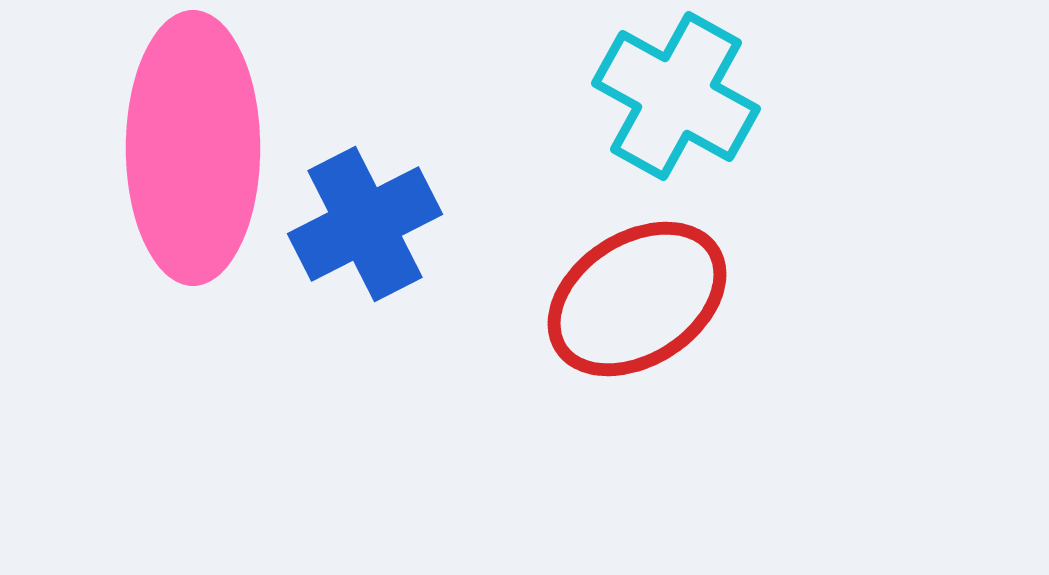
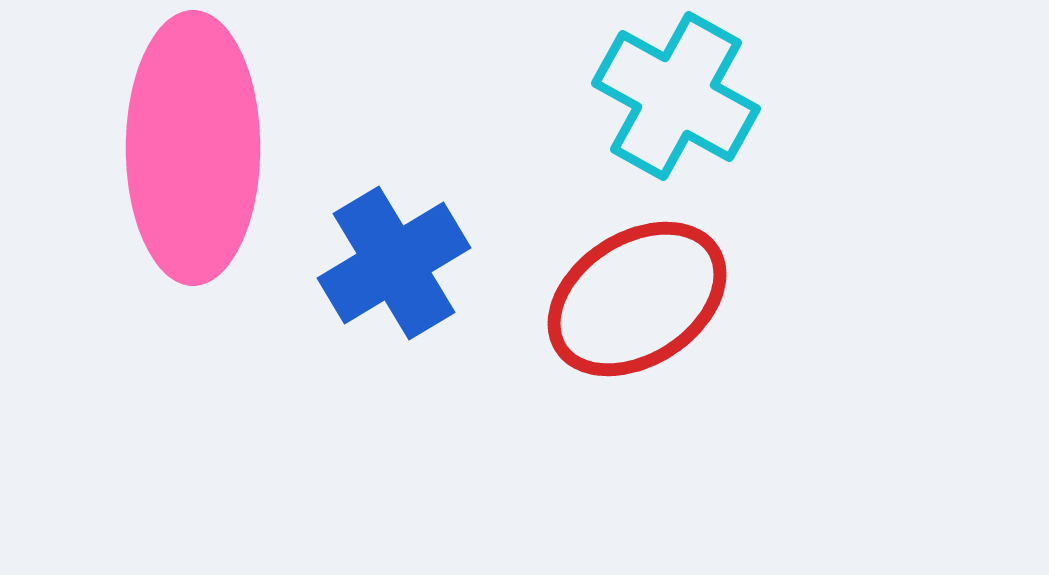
blue cross: moved 29 px right, 39 px down; rotated 4 degrees counterclockwise
